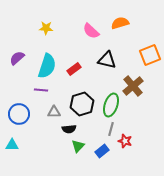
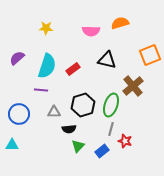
pink semicircle: rotated 42 degrees counterclockwise
red rectangle: moved 1 px left
black hexagon: moved 1 px right, 1 px down
